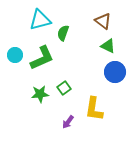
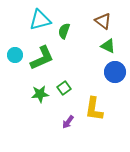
green semicircle: moved 1 px right, 2 px up
